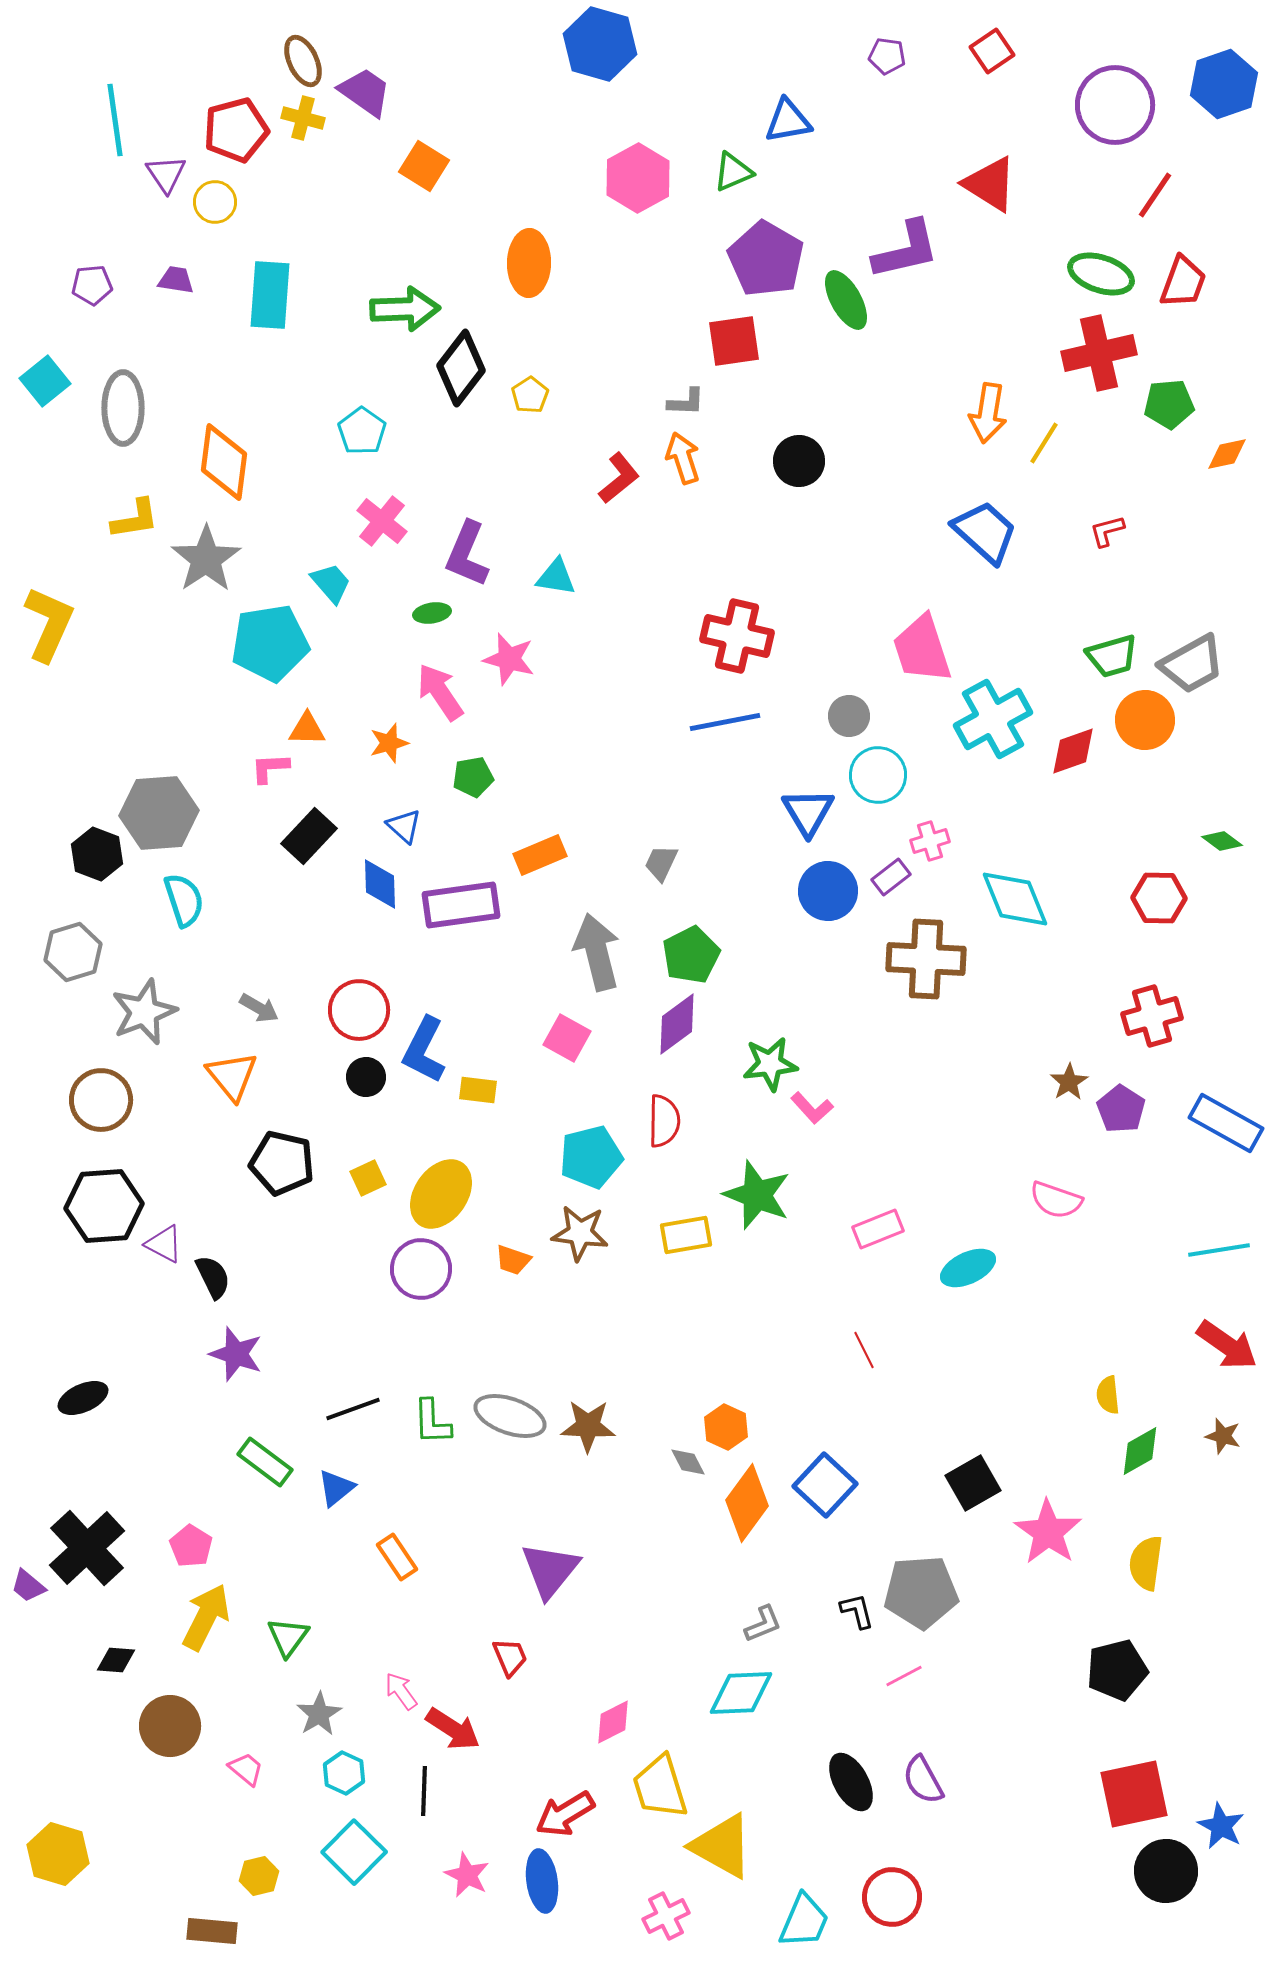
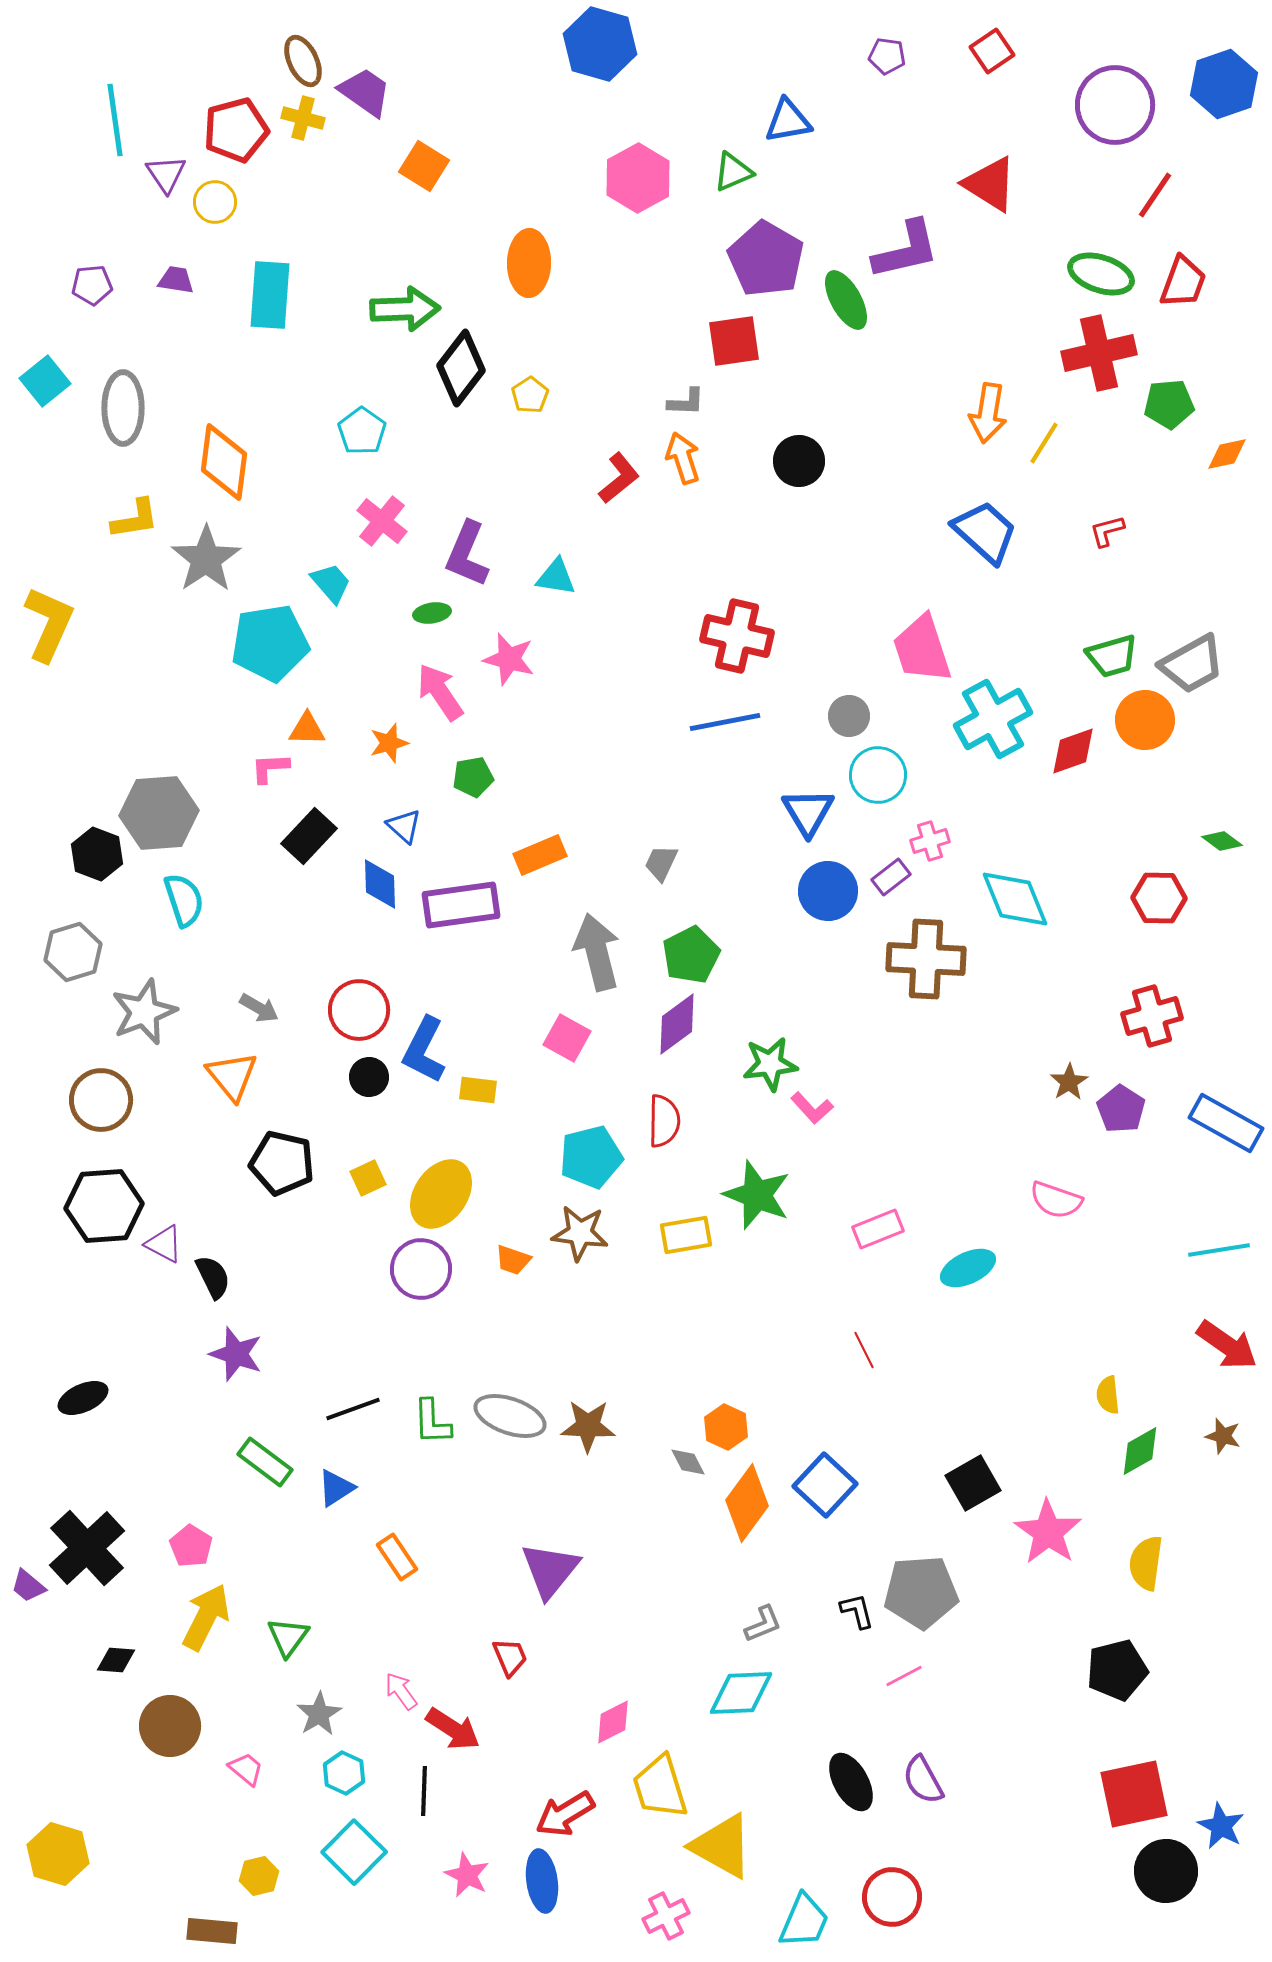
black circle at (366, 1077): moved 3 px right
blue triangle at (336, 1488): rotated 6 degrees clockwise
